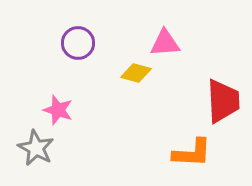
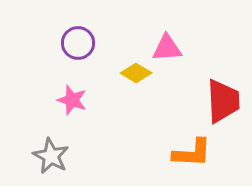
pink triangle: moved 2 px right, 5 px down
yellow diamond: rotated 16 degrees clockwise
pink star: moved 14 px right, 10 px up
gray star: moved 15 px right, 8 px down
